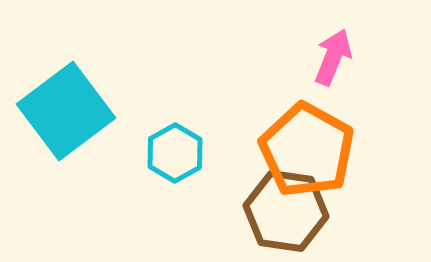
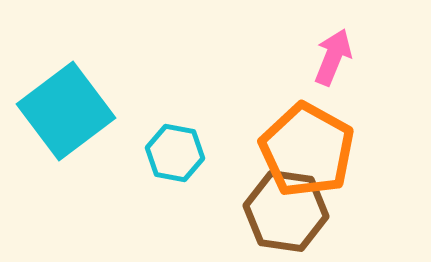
cyan hexagon: rotated 20 degrees counterclockwise
